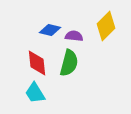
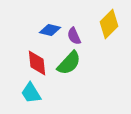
yellow diamond: moved 3 px right, 2 px up
purple semicircle: rotated 120 degrees counterclockwise
green semicircle: rotated 28 degrees clockwise
cyan trapezoid: moved 4 px left
